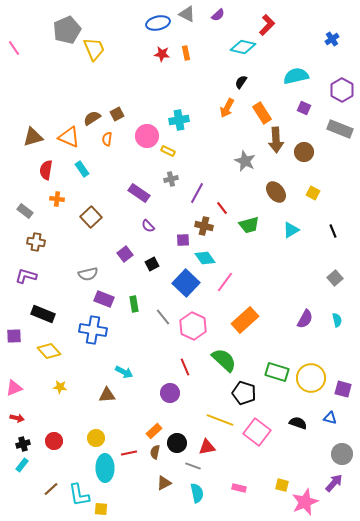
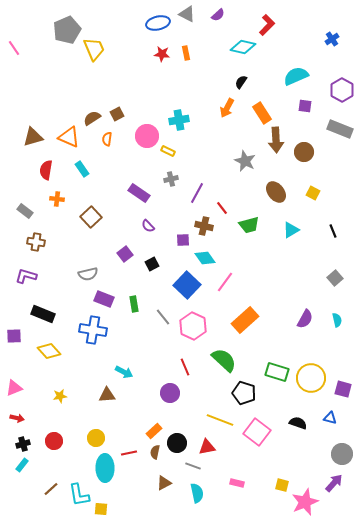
cyan semicircle at (296, 76): rotated 10 degrees counterclockwise
purple square at (304, 108): moved 1 px right, 2 px up; rotated 16 degrees counterclockwise
blue square at (186, 283): moved 1 px right, 2 px down
yellow star at (60, 387): moved 9 px down; rotated 16 degrees counterclockwise
pink rectangle at (239, 488): moved 2 px left, 5 px up
